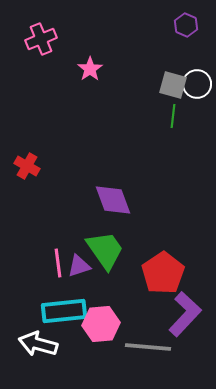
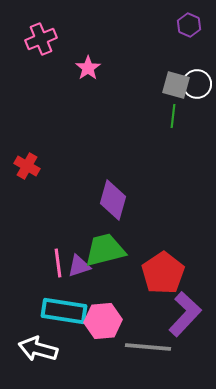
purple hexagon: moved 3 px right
pink star: moved 2 px left, 1 px up
gray square: moved 3 px right
purple diamond: rotated 36 degrees clockwise
green trapezoid: rotated 69 degrees counterclockwise
cyan rectangle: rotated 15 degrees clockwise
pink hexagon: moved 2 px right, 3 px up
white arrow: moved 5 px down
